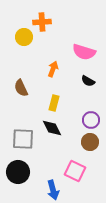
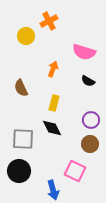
orange cross: moved 7 px right, 1 px up; rotated 24 degrees counterclockwise
yellow circle: moved 2 px right, 1 px up
brown circle: moved 2 px down
black circle: moved 1 px right, 1 px up
